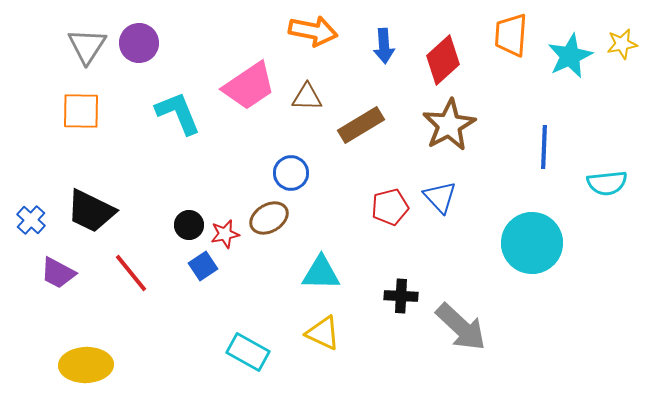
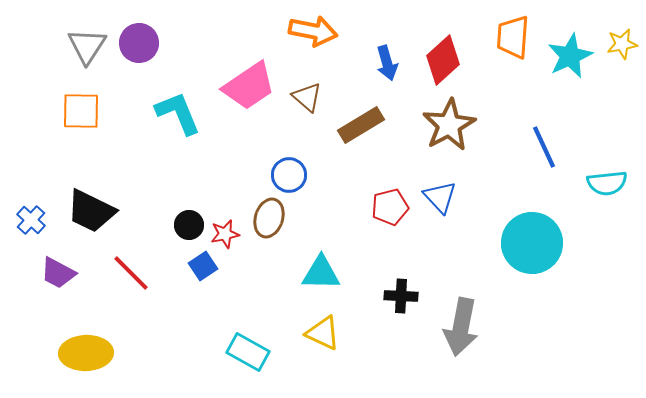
orange trapezoid: moved 2 px right, 2 px down
blue arrow: moved 3 px right, 17 px down; rotated 12 degrees counterclockwise
brown triangle: rotated 40 degrees clockwise
blue line: rotated 27 degrees counterclockwise
blue circle: moved 2 px left, 2 px down
brown ellipse: rotated 42 degrees counterclockwise
red line: rotated 6 degrees counterclockwise
gray arrow: rotated 58 degrees clockwise
yellow ellipse: moved 12 px up
